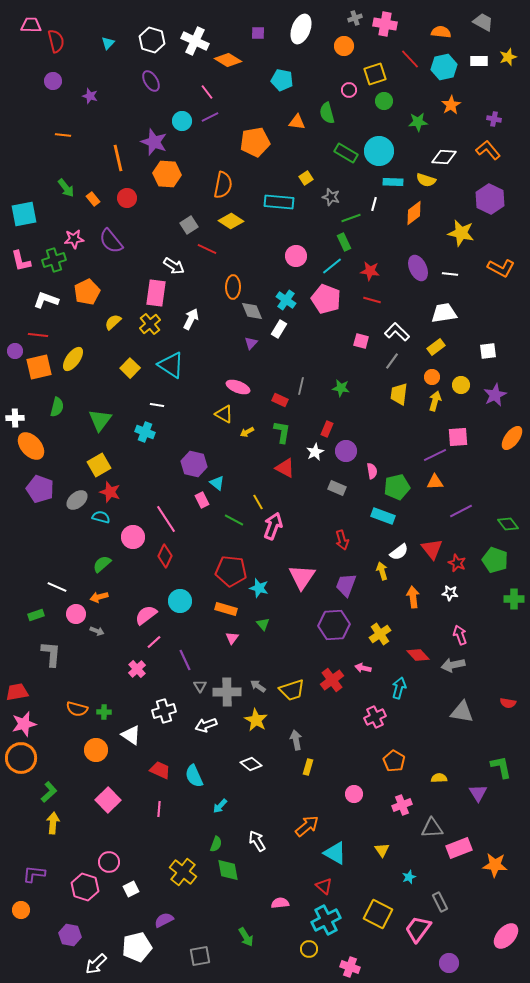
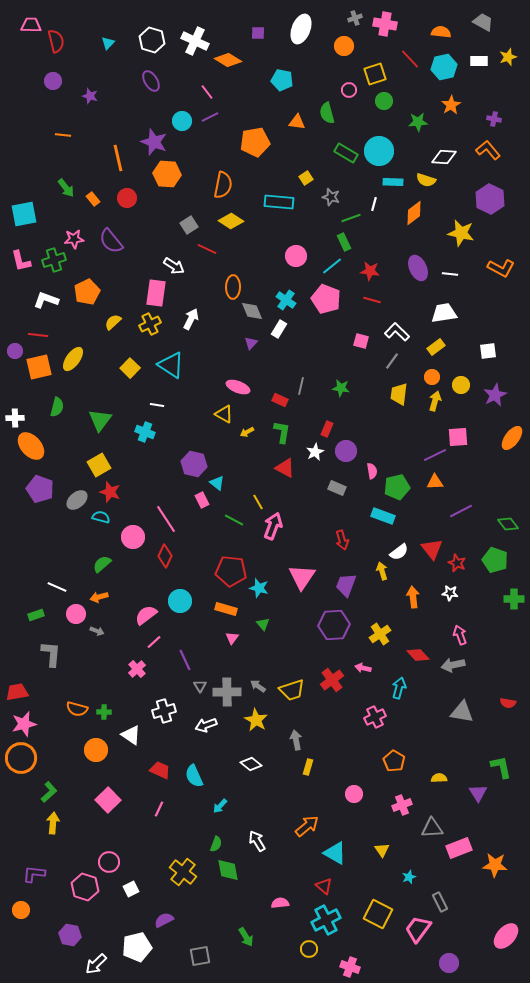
yellow cross at (150, 324): rotated 15 degrees clockwise
pink line at (159, 809): rotated 21 degrees clockwise
